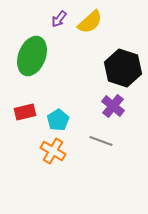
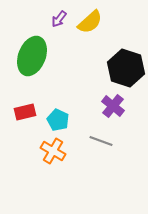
black hexagon: moved 3 px right
cyan pentagon: rotated 15 degrees counterclockwise
